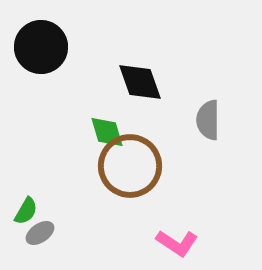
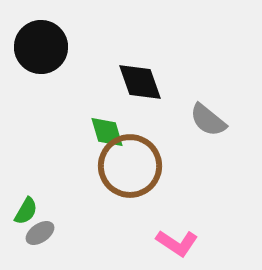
gray semicircle: rotated 51 degrees counterclockwise
